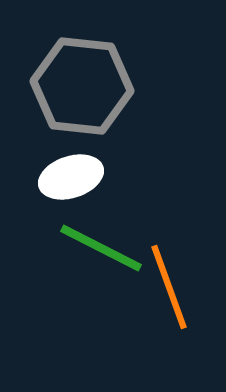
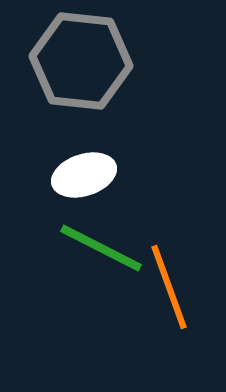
gray hexagon: moved 1 px left, 25 px up
white ellipse: moved 13 px right, 2 px up
